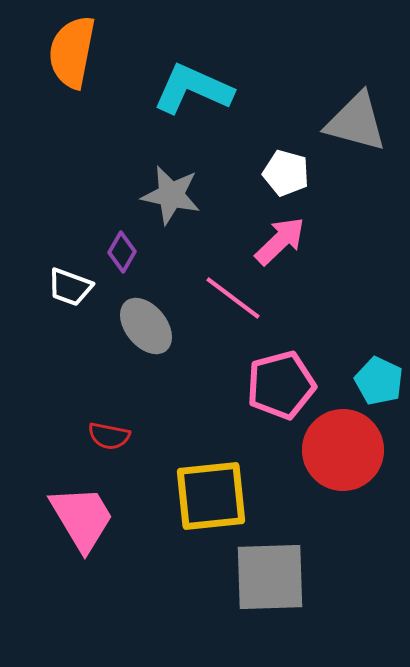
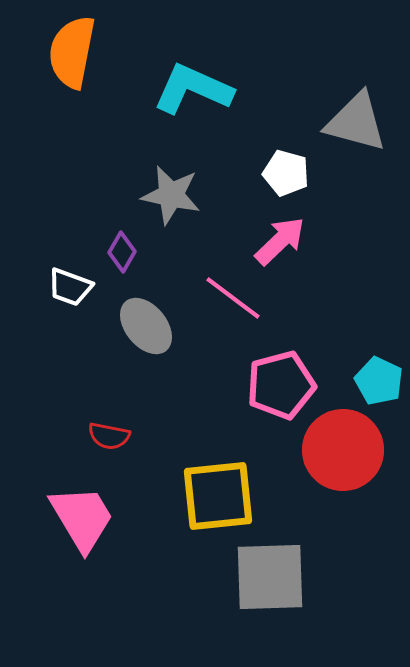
yellow square: moved 7 px right
